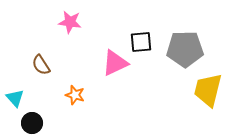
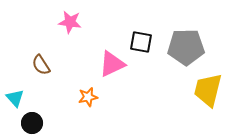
black square: rotated 15 degrees clockwise
gray pentagon: moved 1 px right, 2 px up
pink triangle: moved 3 px left, 1 px down
orange star: moved 13 px right, 2 px down; rotated 30 degrees counterclockwise
